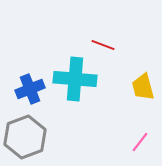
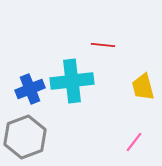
red line: rotated 15 degrees counterclockwise
cyan cross: moved 3 px left, 2 px down; rotated 12 degrees counterclockwise
pink line: moved 6 px left
